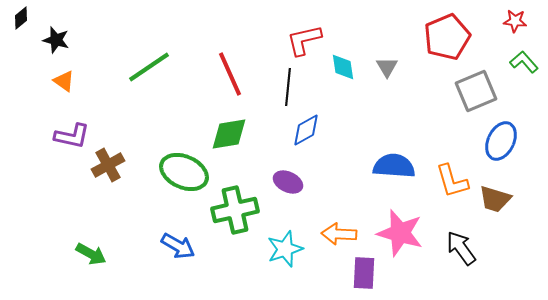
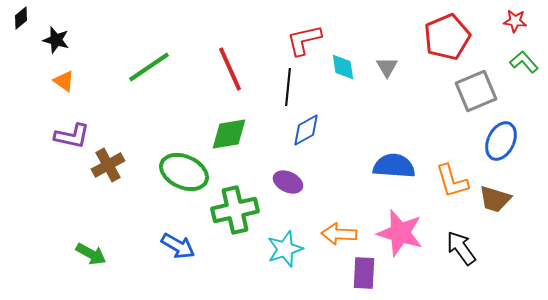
red line: moved 5 px up
